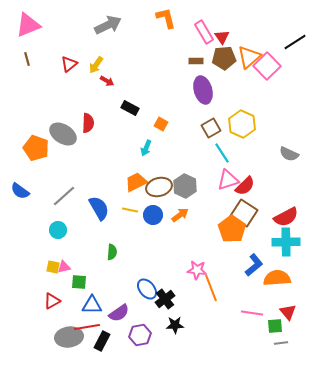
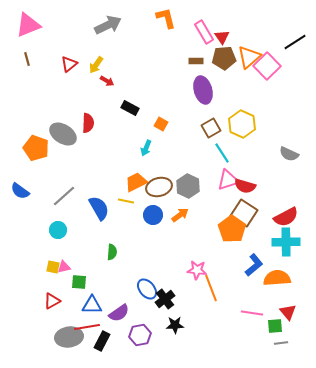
gray hexagon at (185, 186): moved 3 px right
red semicircle at (245, 186): rotated 60 degrees clockwise
yellow line at (130, 210): moved 4 px left, 9 px up
